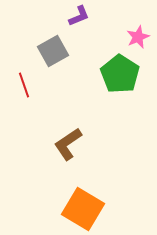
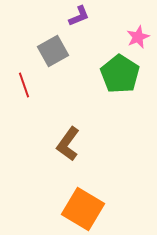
brown L-shape: rotated 20 degrees counterclockwise
